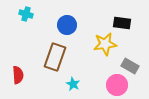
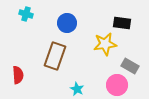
blue circle: moved 2 px up
brown rectangle: moved 1 px up
cyan star: moved 4 px right, 5 px down
